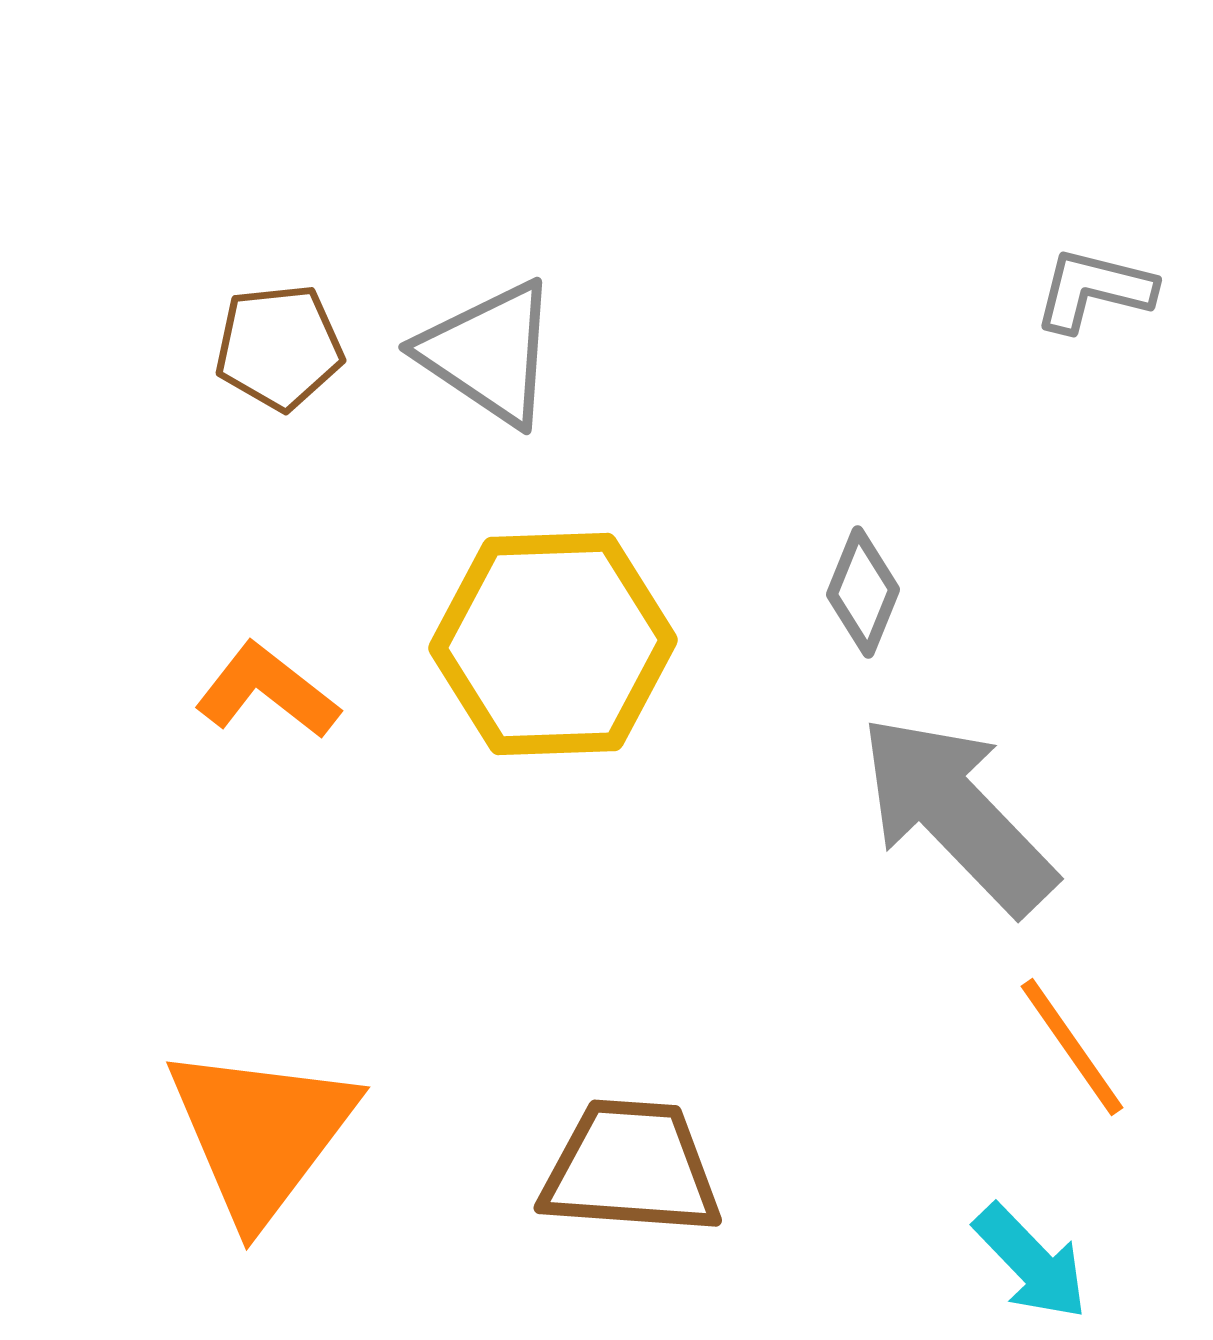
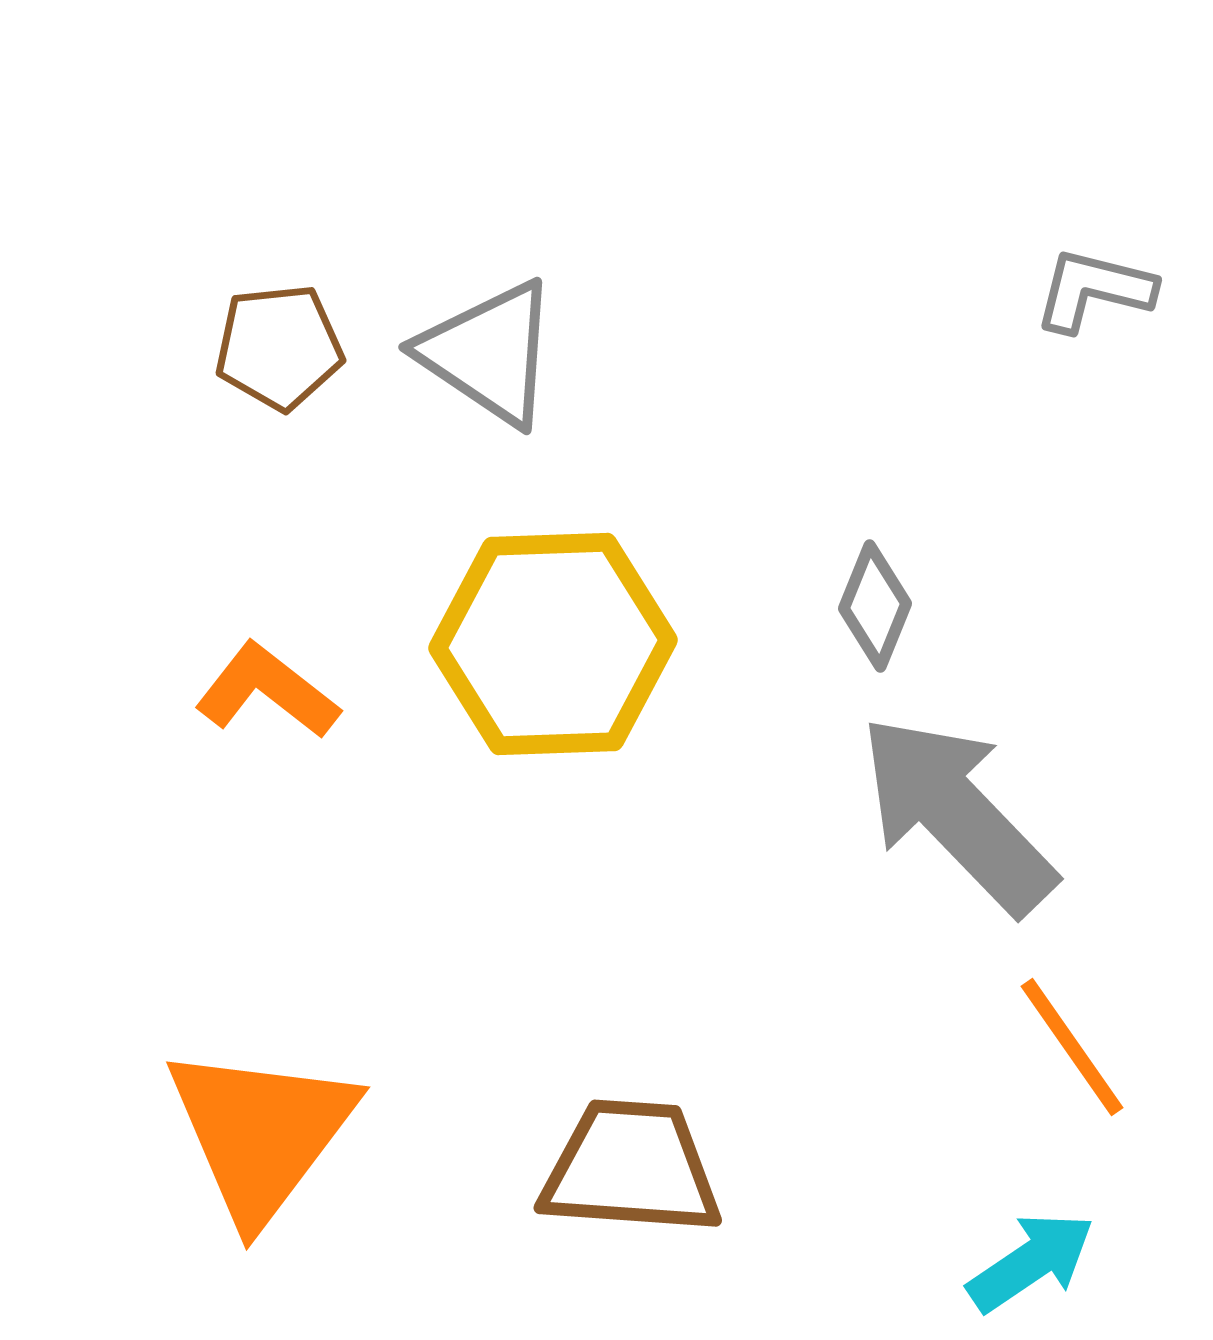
gray diamond: moved 12 px right, 14 px down
cyan arrow: rotated 80 degrees counterclockwise
